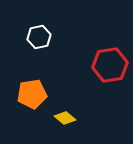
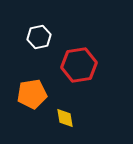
red hexagon: moved 31 px left
yellow diamond: rotated 40 degrees clockwise
